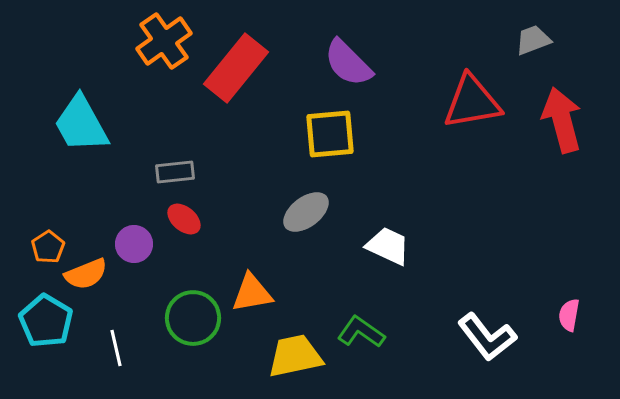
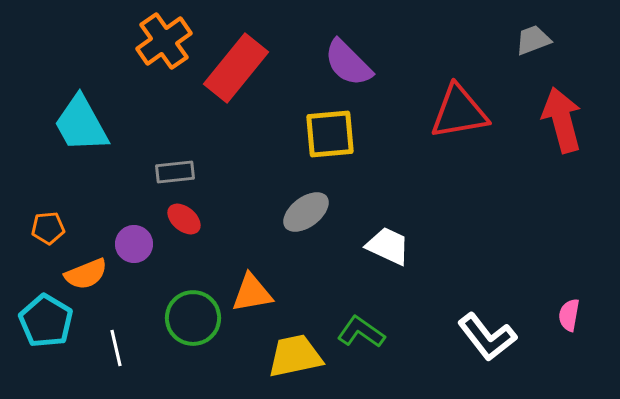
red triangle: moved 13 px left, 10 px down
orange pentagon: moved 19 px up; rotated 28 degrees clockwise
